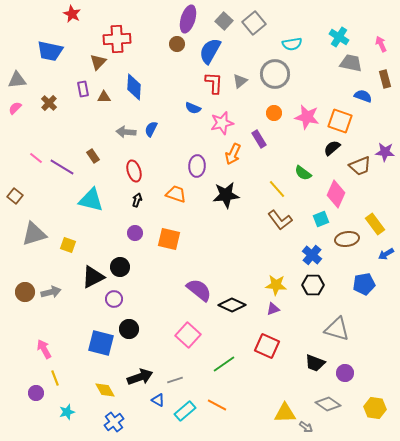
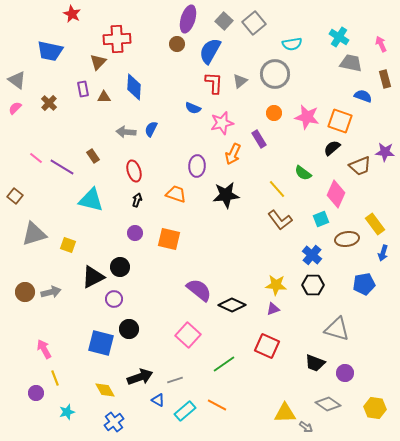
gray triangle at (17, 80): rotated 42 degrees clockwise
blue arrow at (386, 254): moved 3 px left, 1 px up; rotated 42 degrees counterclockwise
